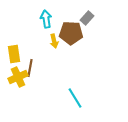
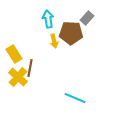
cyan arrow: moved 2 px right
yellow rectangle: rotated 24 degrees counterclockwise
yellow cross: rotated 24 degrees counterclockwise
cyan line: rotated 35 degrees counterclockwise
